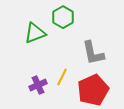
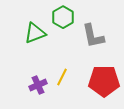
gray L-shape: moved 17 px up
red pentagon: moved 11 px right, 9 px up; rotated 24 degrees clockwise
